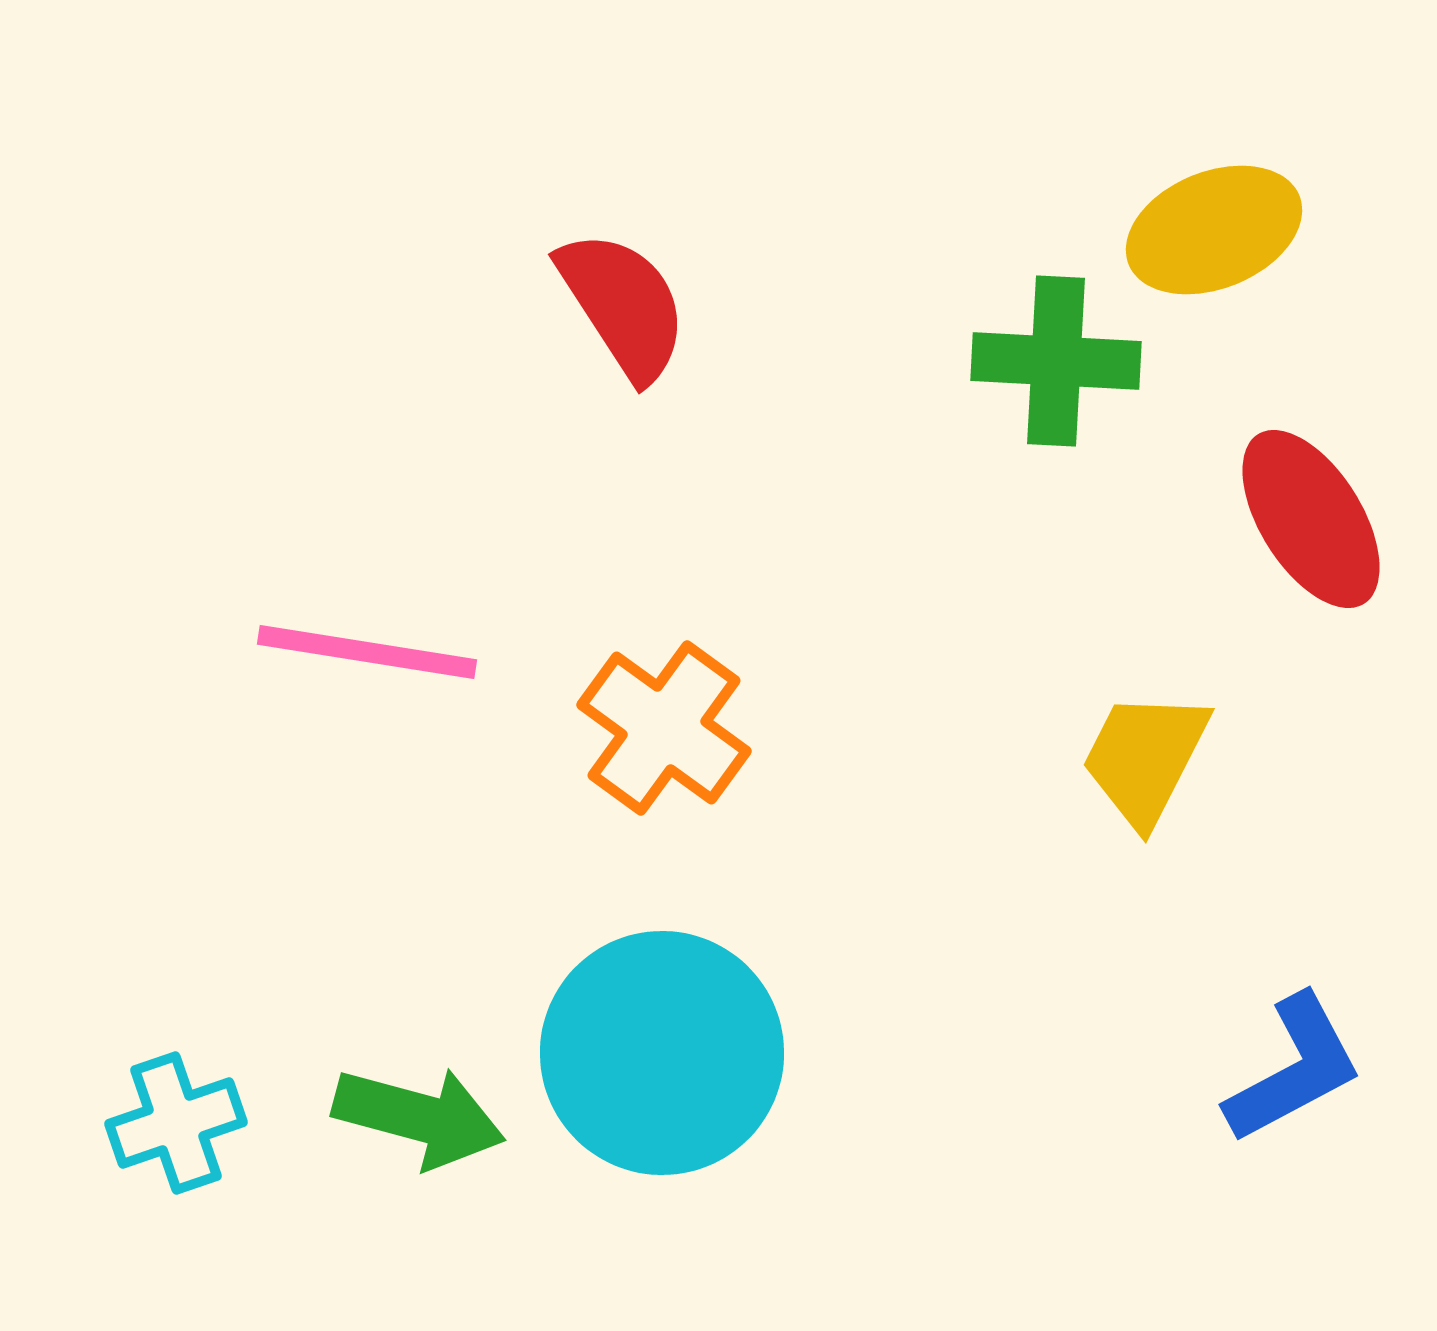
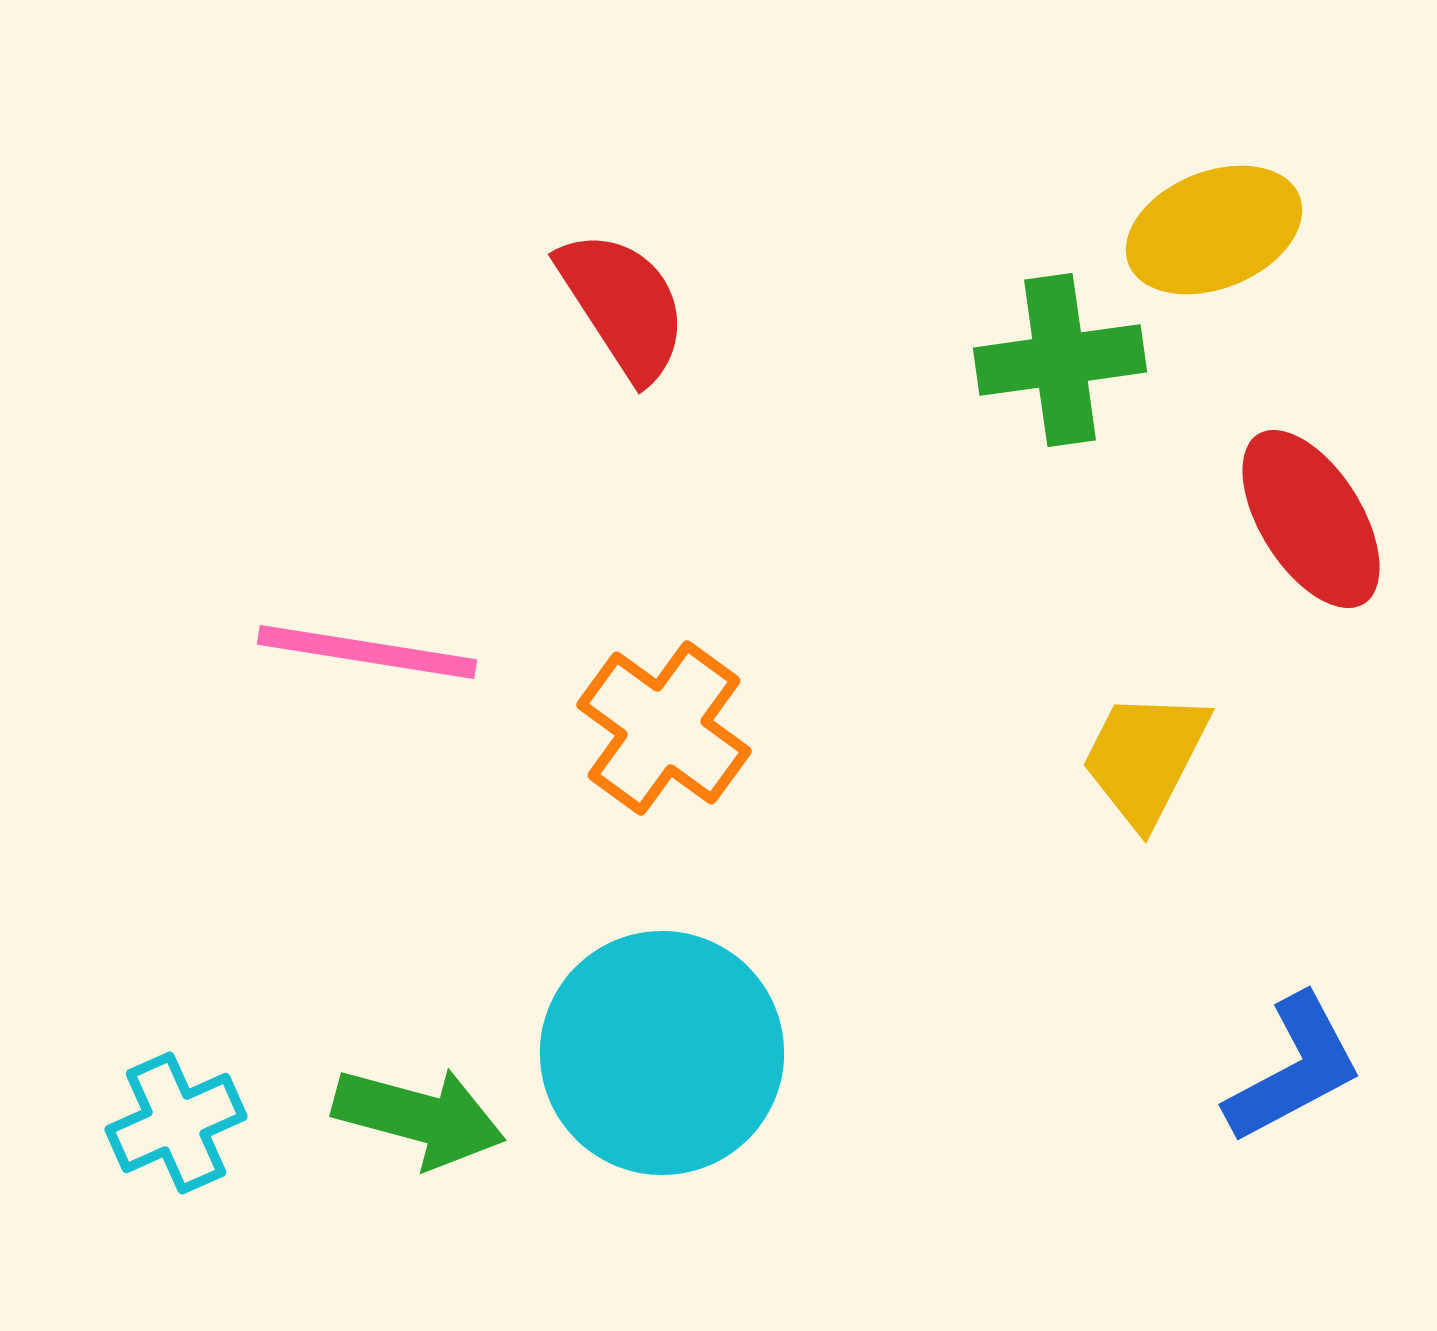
green cross: moved 4 px right, 1 px up; rotated 11 degrees counterclockwise
cyan cross: rotated 5 degrees counterclockwise
